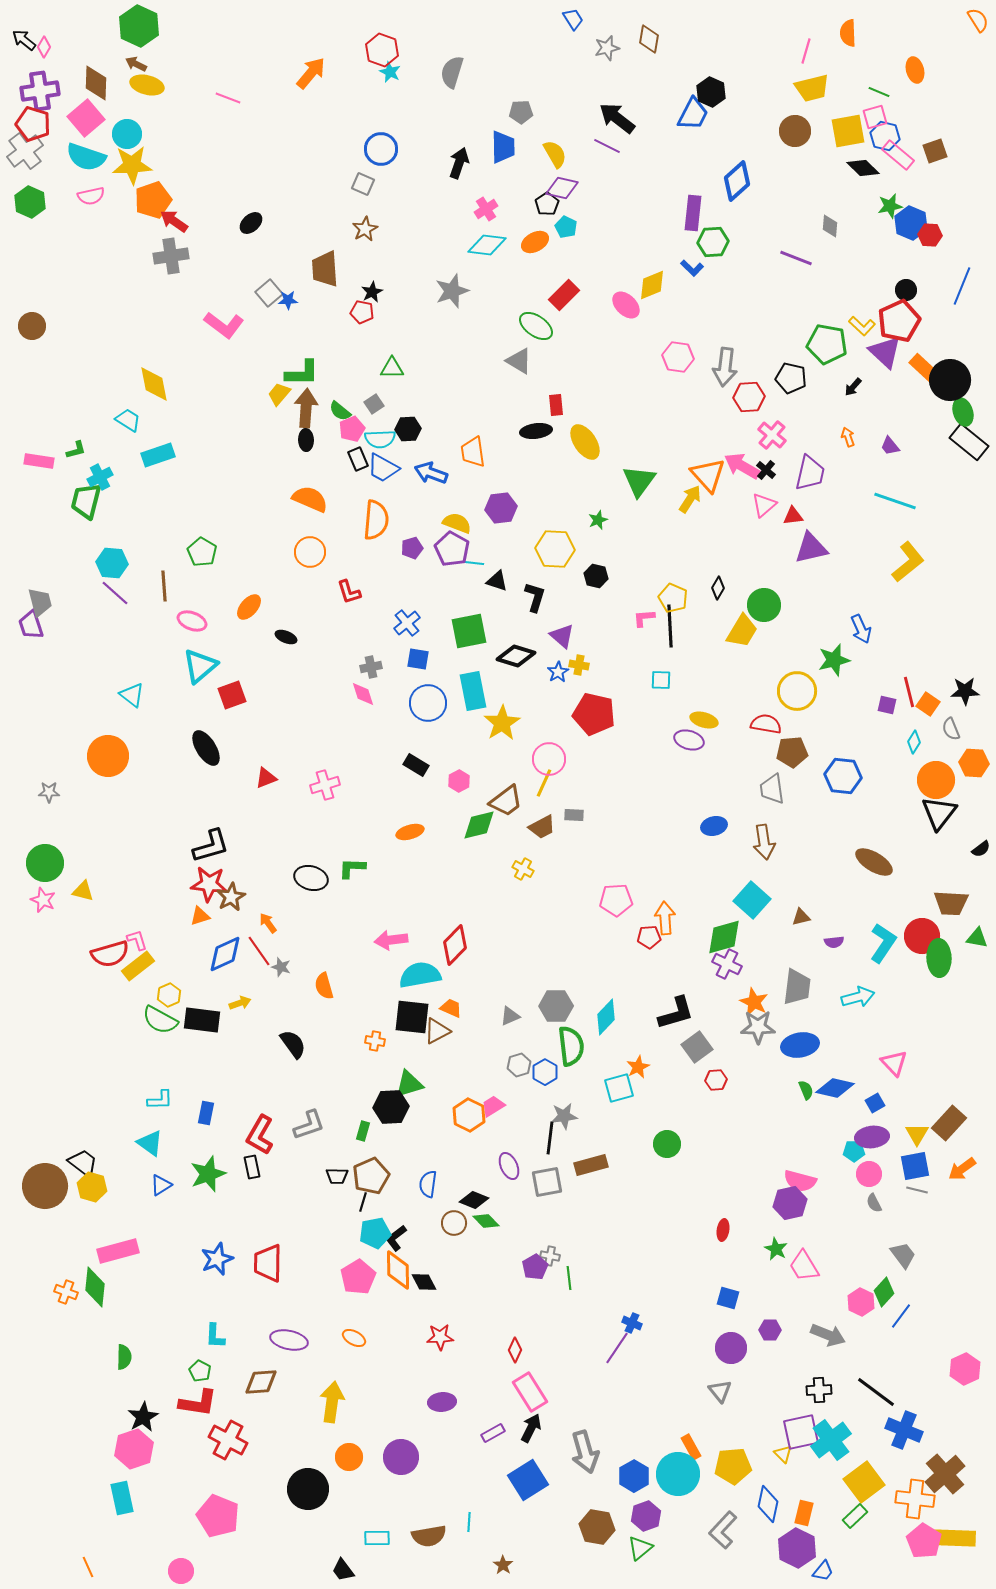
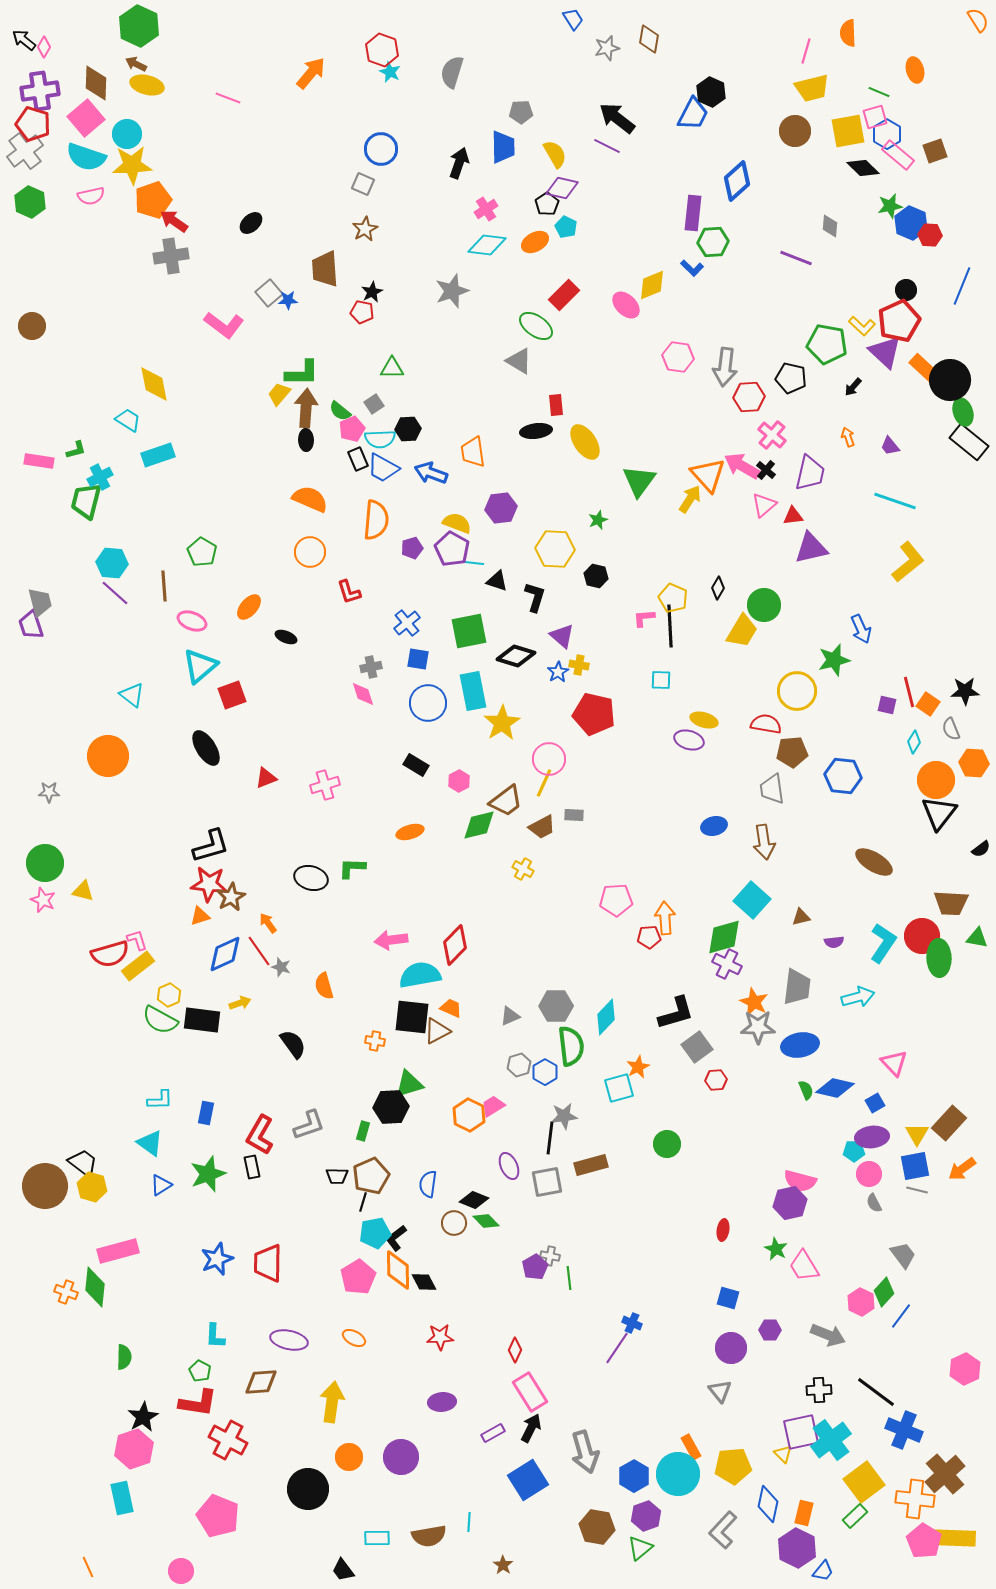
blue hexagon at (885, 136): moved 2 px right, 2 px up; rotated 16 degrees clockwise
